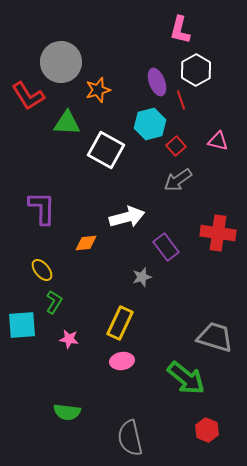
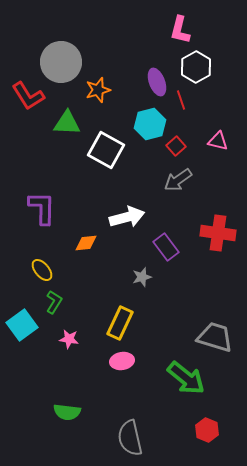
white hexagon: moved 3 px up
cyan square: rotated 32 degrees counterclockwise
